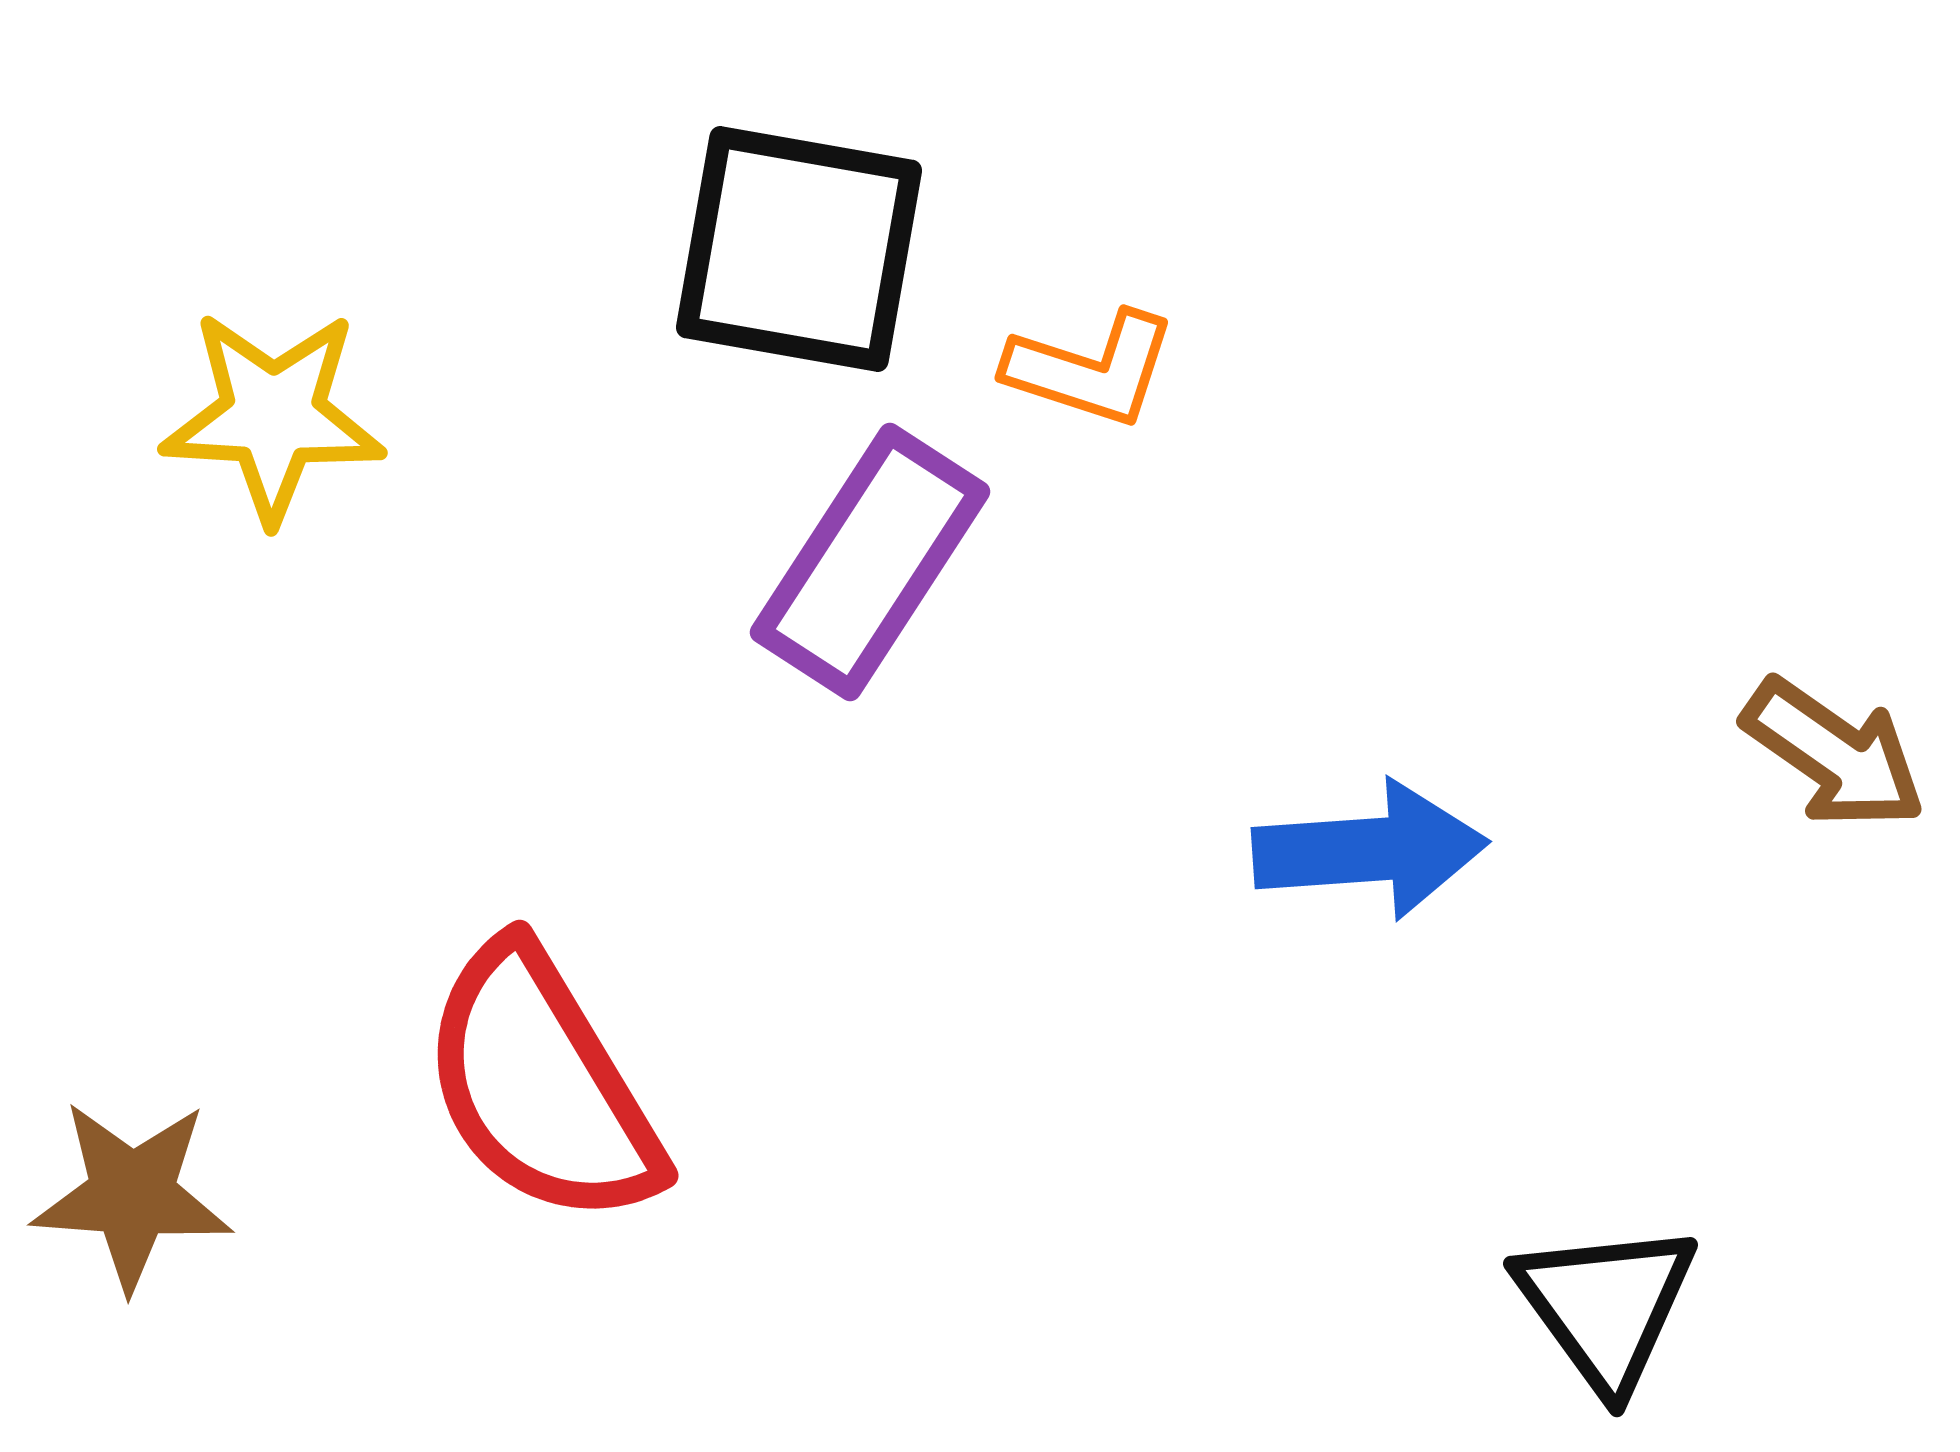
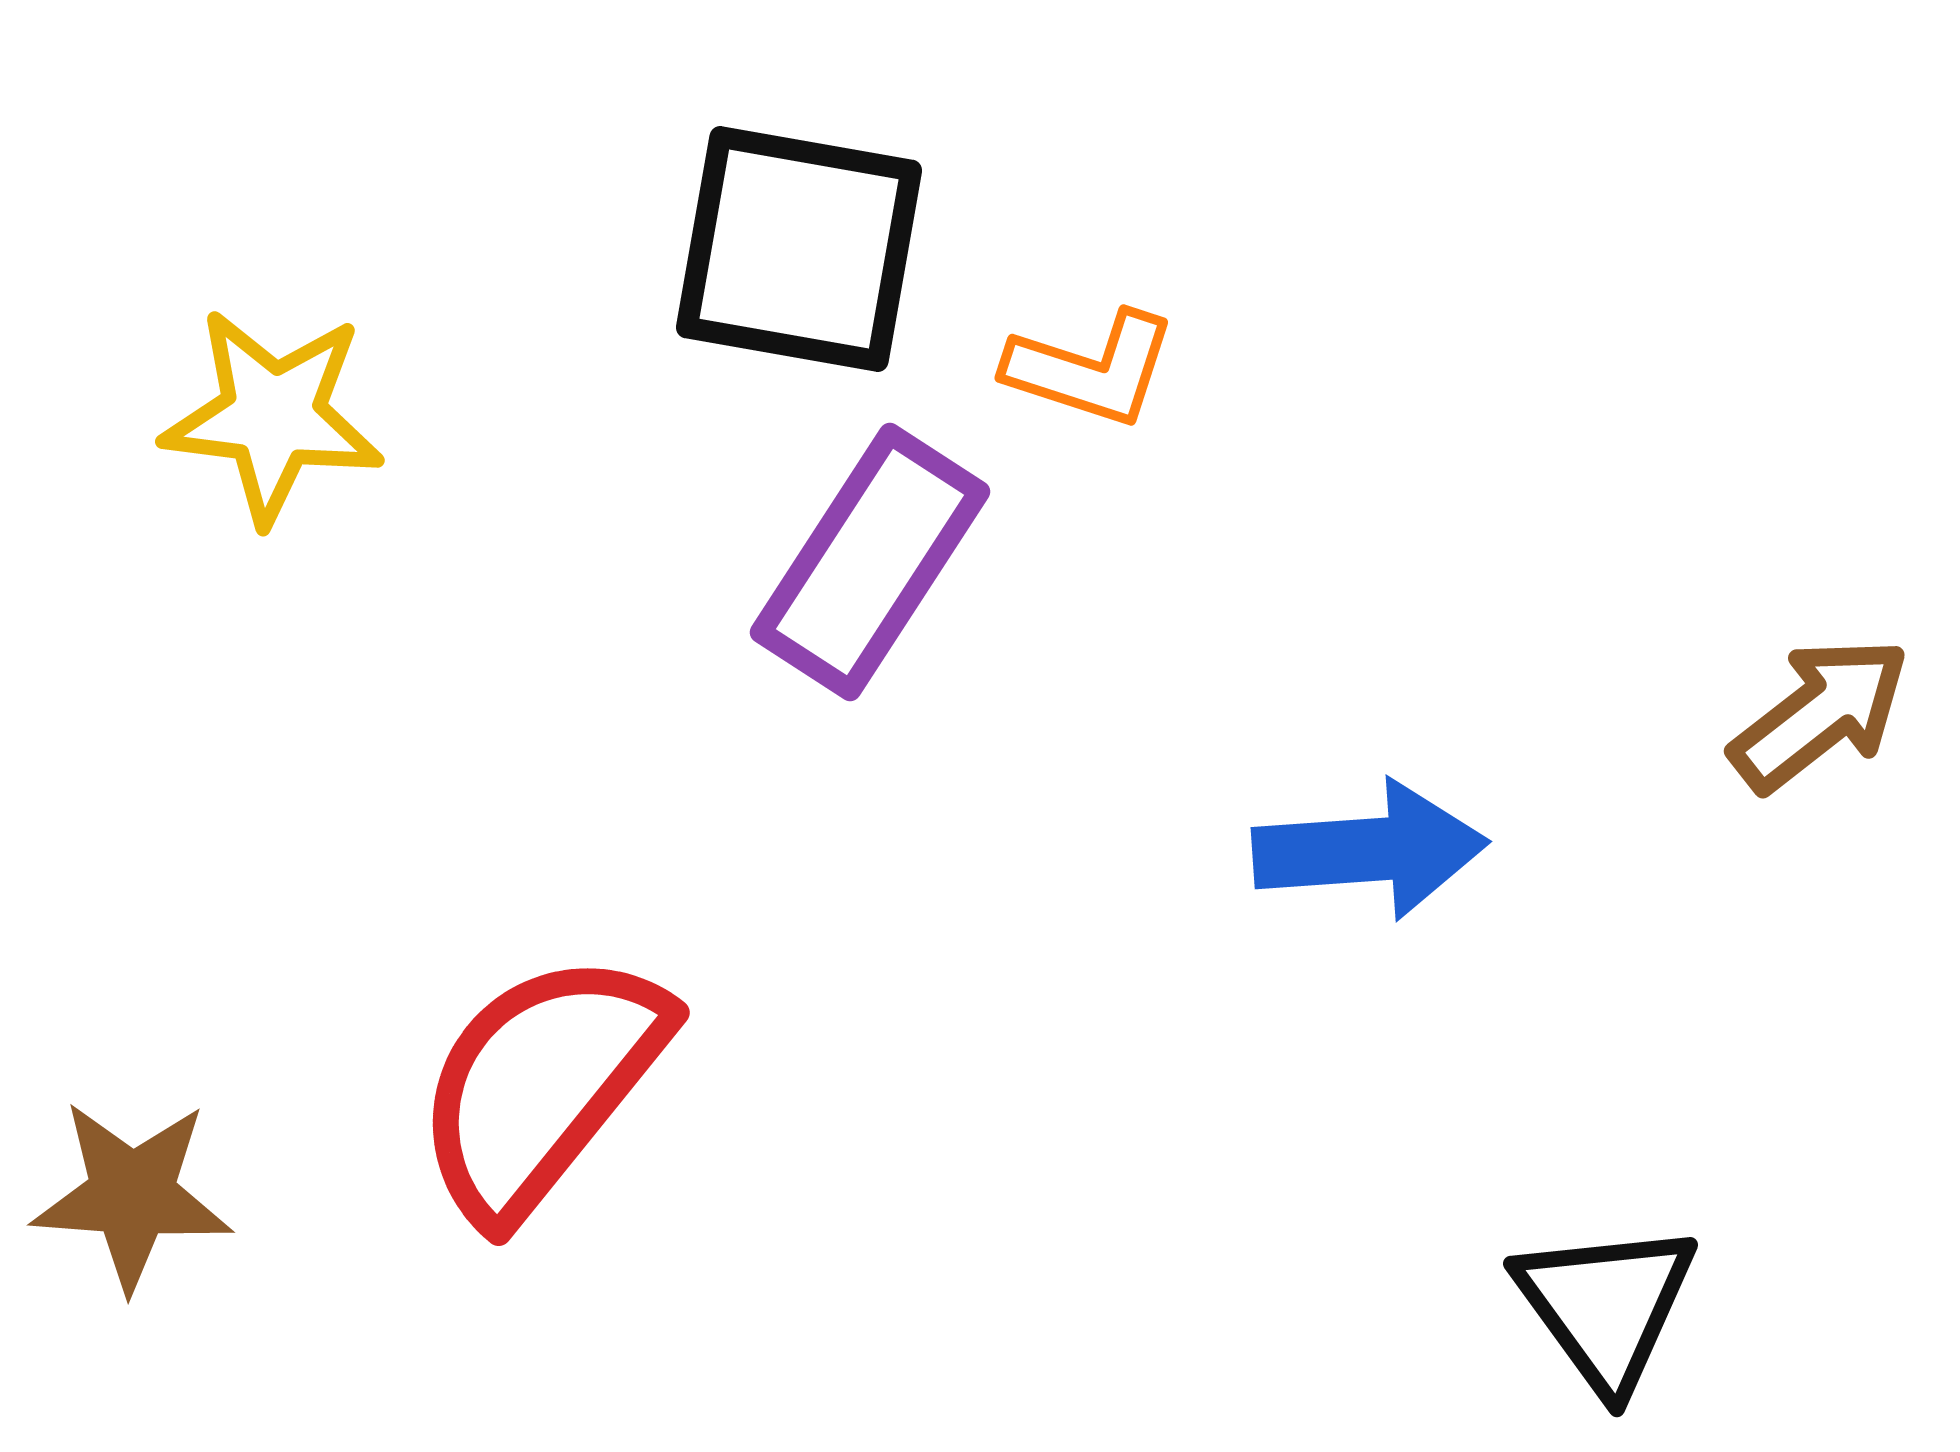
yellow star: rotated 4 degrees clockwise
brown arrow: moved 14 px left, 40 px up; rotated 73 degrees counterclockwise
red semicircle: rotated 70 degrees clockwise
